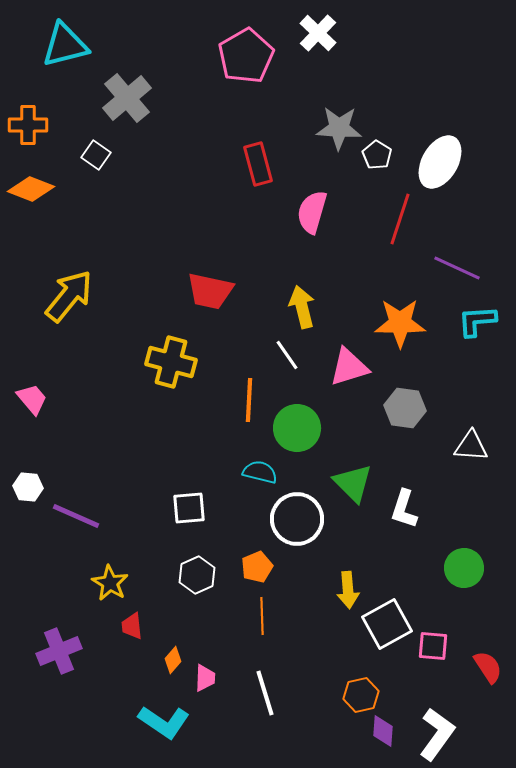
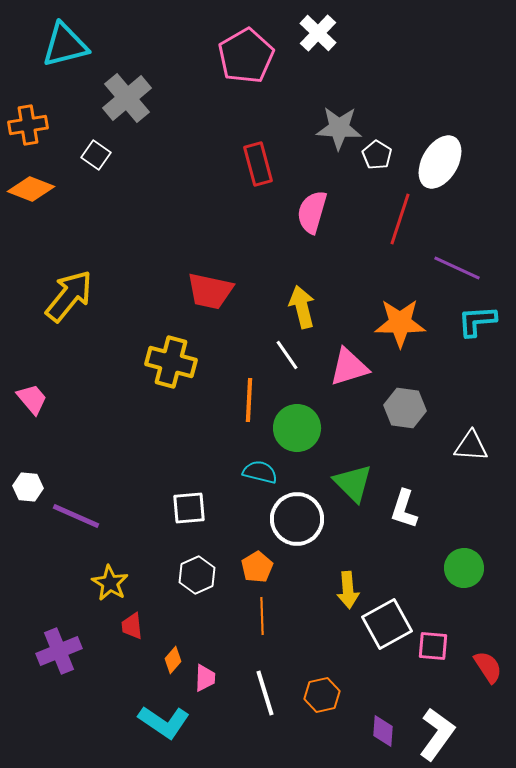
orange cross at (28, 125): rotated 9 degrees counterclockwise
orange pentagon at (257, 567): rotated 8 degrees counterclockwise
orange hexagon at (361, 695): moved 39 px left
